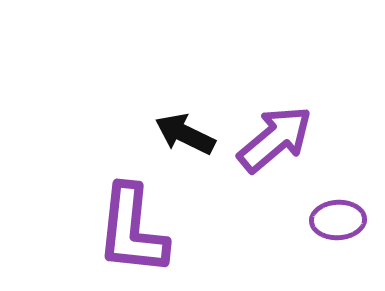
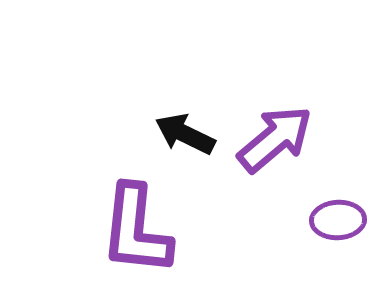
purple L-shape: moved 4 px right
